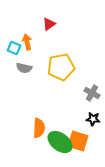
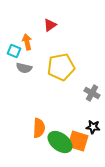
red triangle: moved 1 px right, 1 px down
cyan square: moved 3 px down
black star: moved 8 px down
